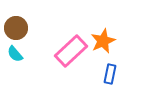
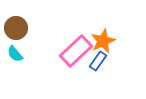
pink rectangle: moved 5 px right
blue rectangle: moved 12 px left, 13 px up; rotated 24 degrees clockwise
